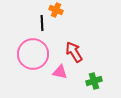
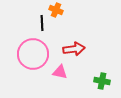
red arrow: moved 3 px up; rotated 115 degrees clockwise
green cross: moved 8 px right; rotated 28 degrees clockwise
